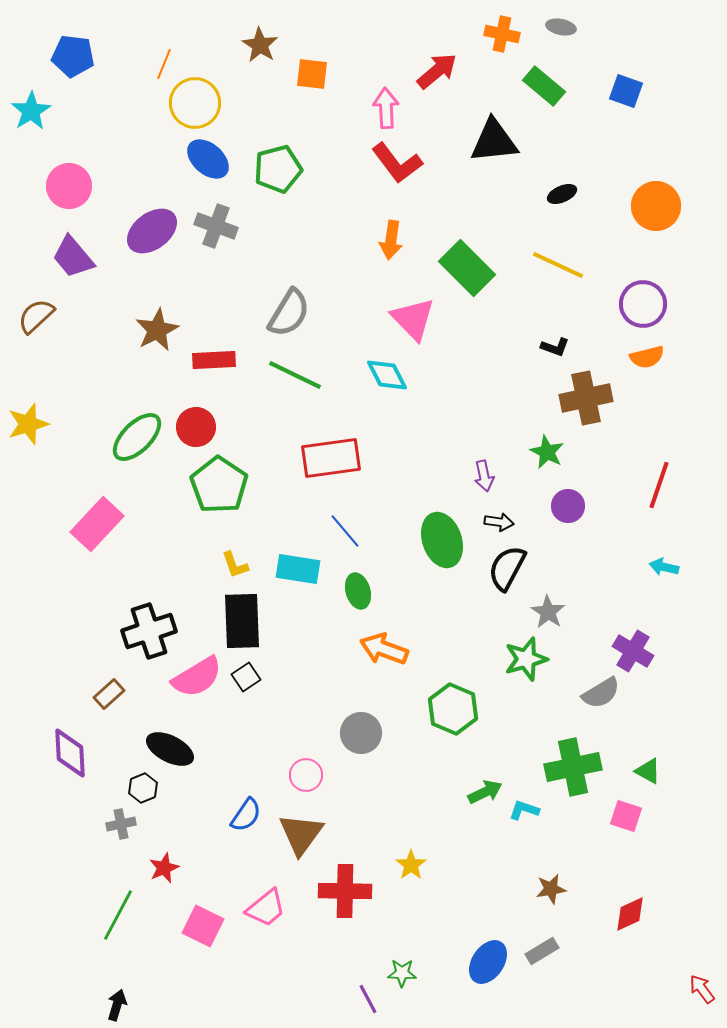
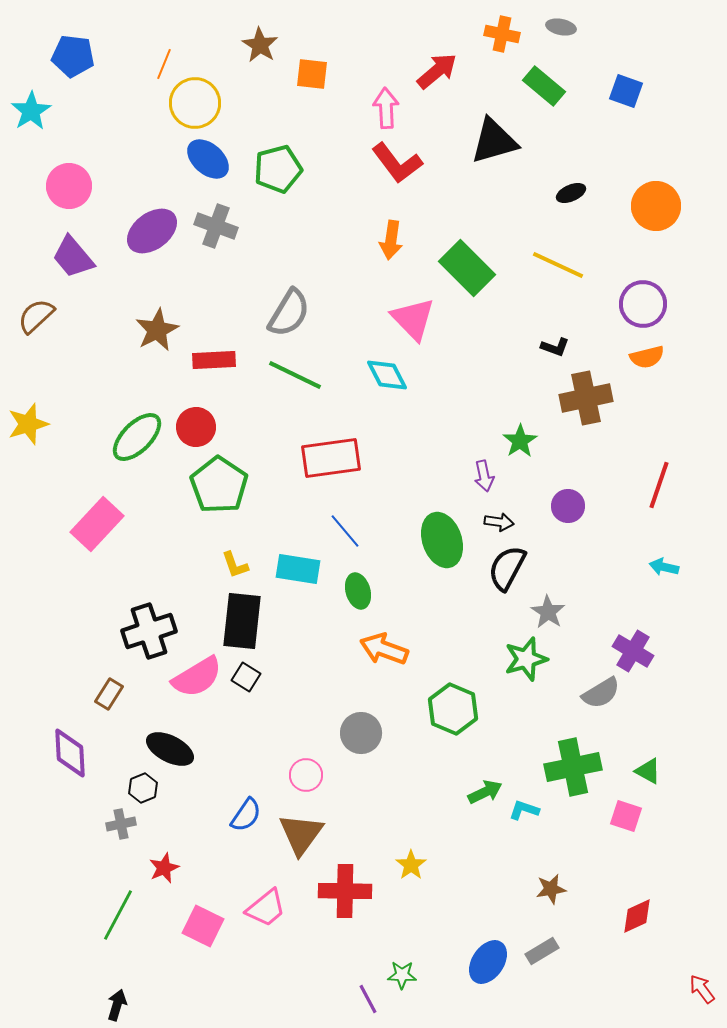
black triangle at (494, 141): rotated 10 degrees counterclockwise
black ellipse at (562, 194): moved 9 px right, 1 px up
green star at (547, 452): moved 27 px left, 11 px up; rotated 12 degrees clockwise
black rectangle at (242, 621): rotated 8 degrees clockwise
black square at (246, 677): rotated 24 degrees counterclockwise
brown rectangle at (109, 694): rotated 16 degrees counterclockwise
red diamond at (630, 914): moved 7 px right, 2 px down
green star at (402, 973): moved 2 px down
